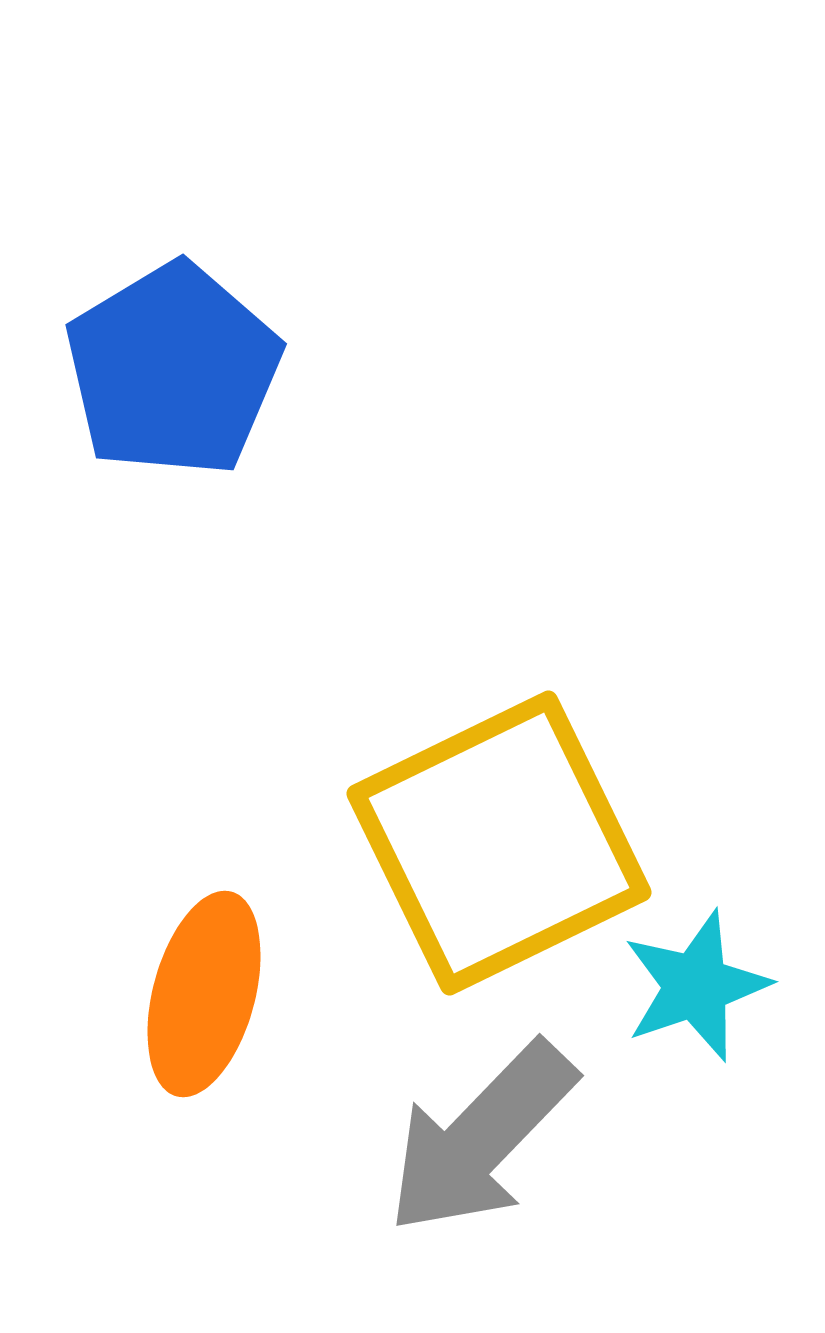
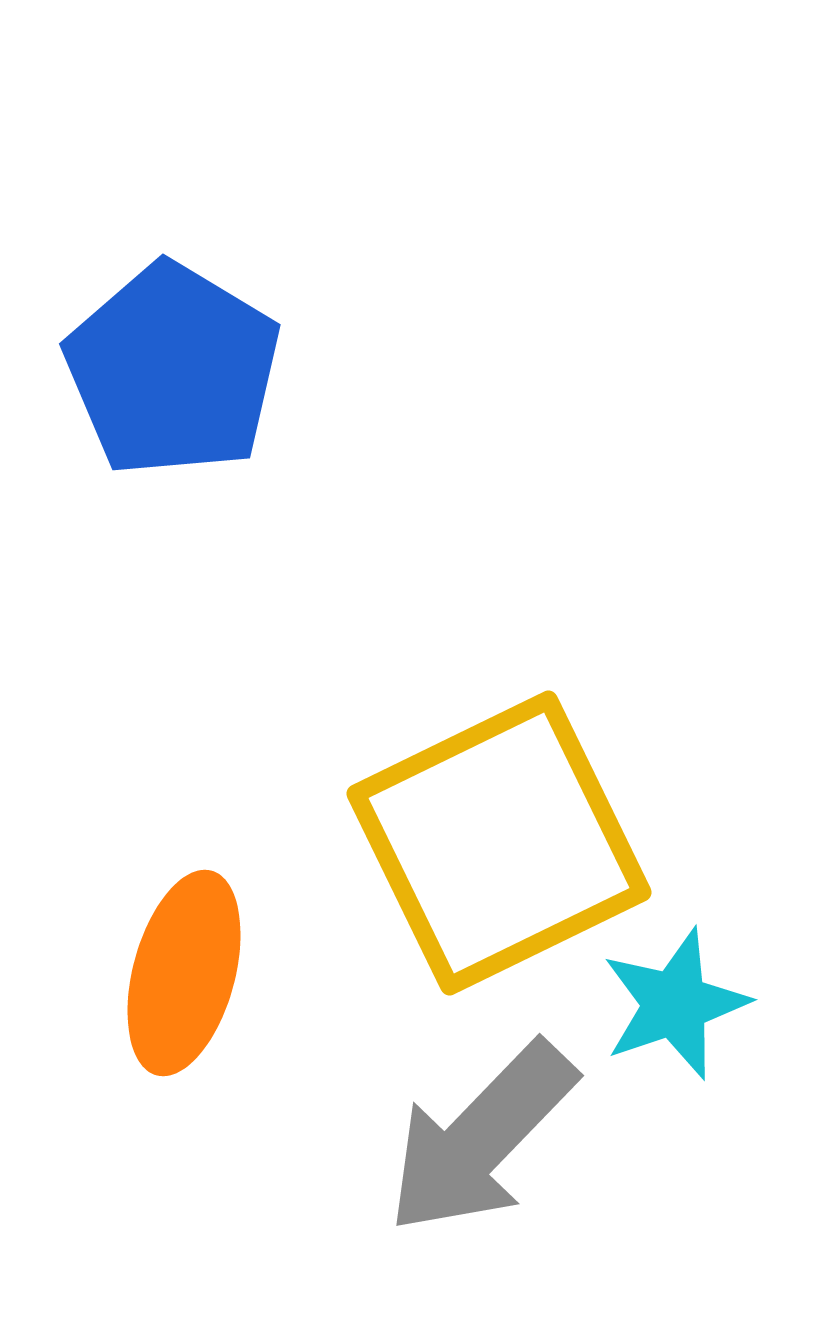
blue pentagon: rotated 10 degrees counterclockwise
cyan star: moved 21 px left, 18 px down
orange ellipse: moved 20 px left, 21 px up
